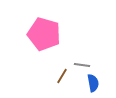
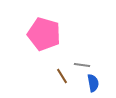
brown line: rotated 63 degrees counterclockwise
